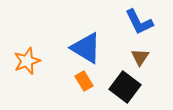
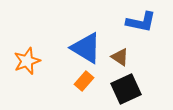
blue L-shape: moved 2 px right; rotated 52 degrees counterclockwise
brown triangle: moved 20 px left; rotated 30 degrees counterclockwise
orange rectangle: rotated 72 degrees clockwise
black square: moved 1 px right, 2 px down; rotated 28 degrees clockwise
